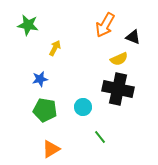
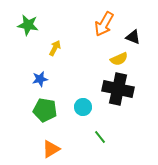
orange arrow: moved 1 px left, 1 px up
